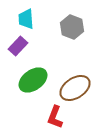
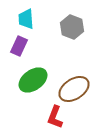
purple rectangle: moved 1 px right; rotated 18 degrees counterclockwise
brown ellipse: moved 1 px left, 1 px down
